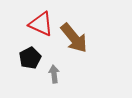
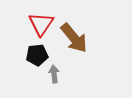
red triangle: rotated 40 degrees clockwise
black pentagon: moved 7 px right, 3 px up; rotated 20 degrees clockwise
